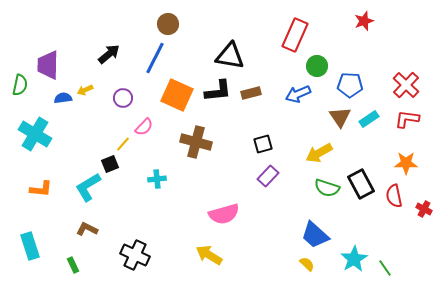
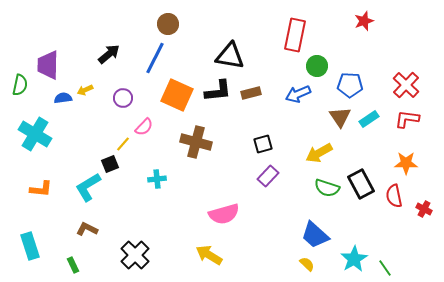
red rectangle at (295, 35): rotated 12 degrees counterclockwise
black cross at (135, 255): rotated 20 degrees clockwise
